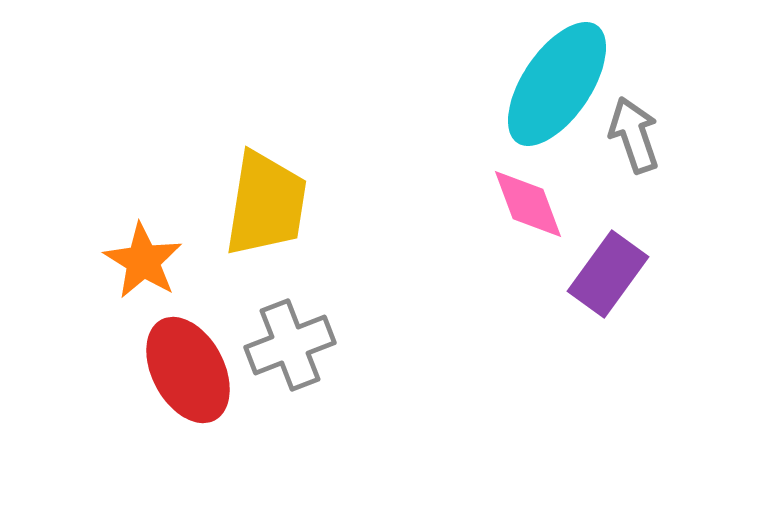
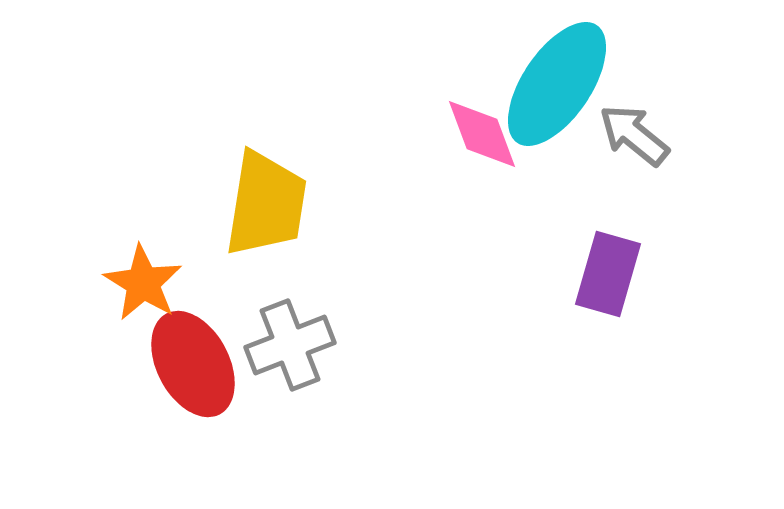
gray arrow: rotated 32 degrees counterclockwise
pink diamond: moved 46 px left, 70 px up
orange star: moved 22 px down
purple rectangle: rotated 20 degrees counterclockwise
red ellipse: moved 5 px right, 6 px up
